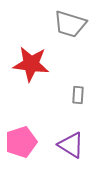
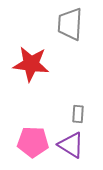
gray trapezoid: rotated 76 degrees clockwise
gray rectangle: moved 19 px down
pink pentagon: moved 12 px right; rotated 20 degrees clockwise
